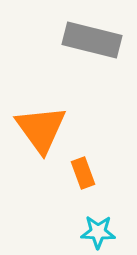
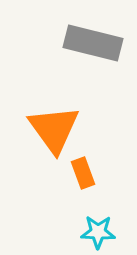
gray rectangle: moved 1 px right, 3 px down
orange triangle: moved 13 px right
